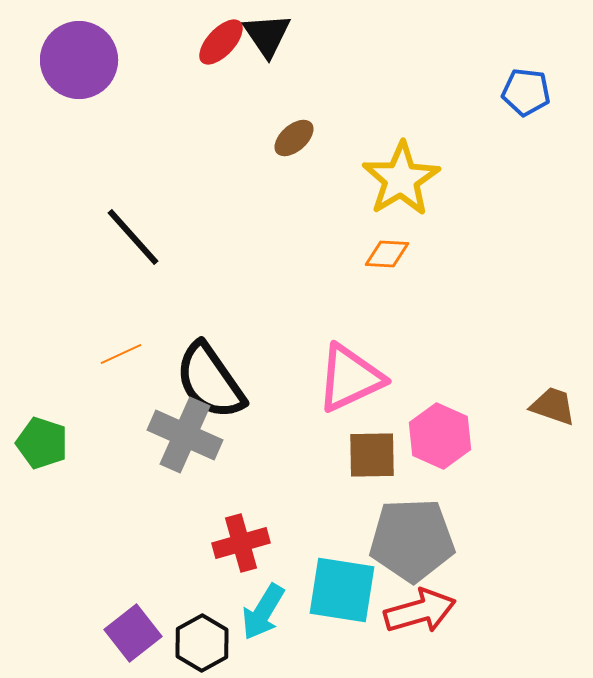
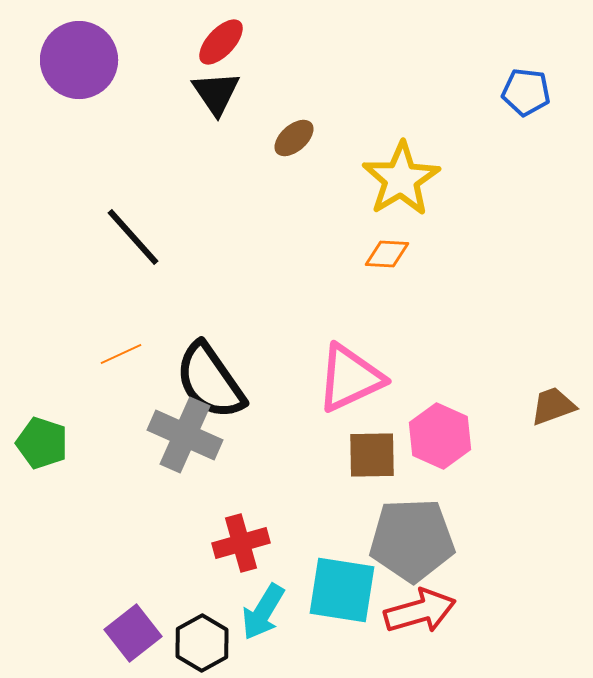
black triangle: moved 51 px left, 58 px down
brown trapezoid: rotated 39 degrees counterclockwise
